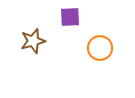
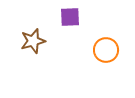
orange circle: moved 6 px right, 2 px down
